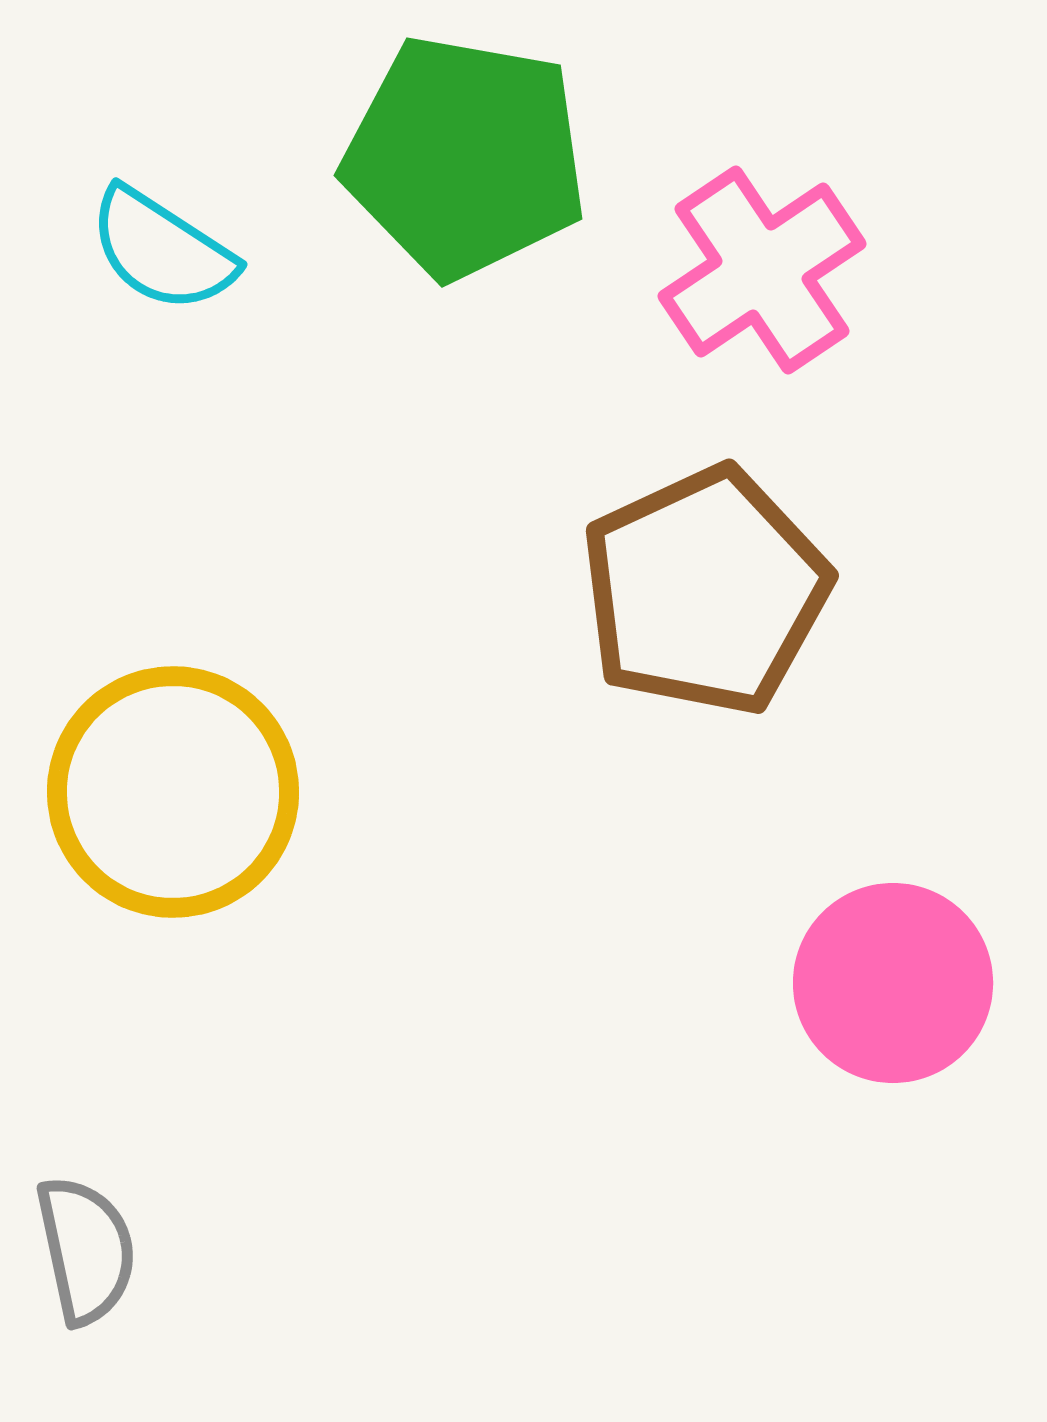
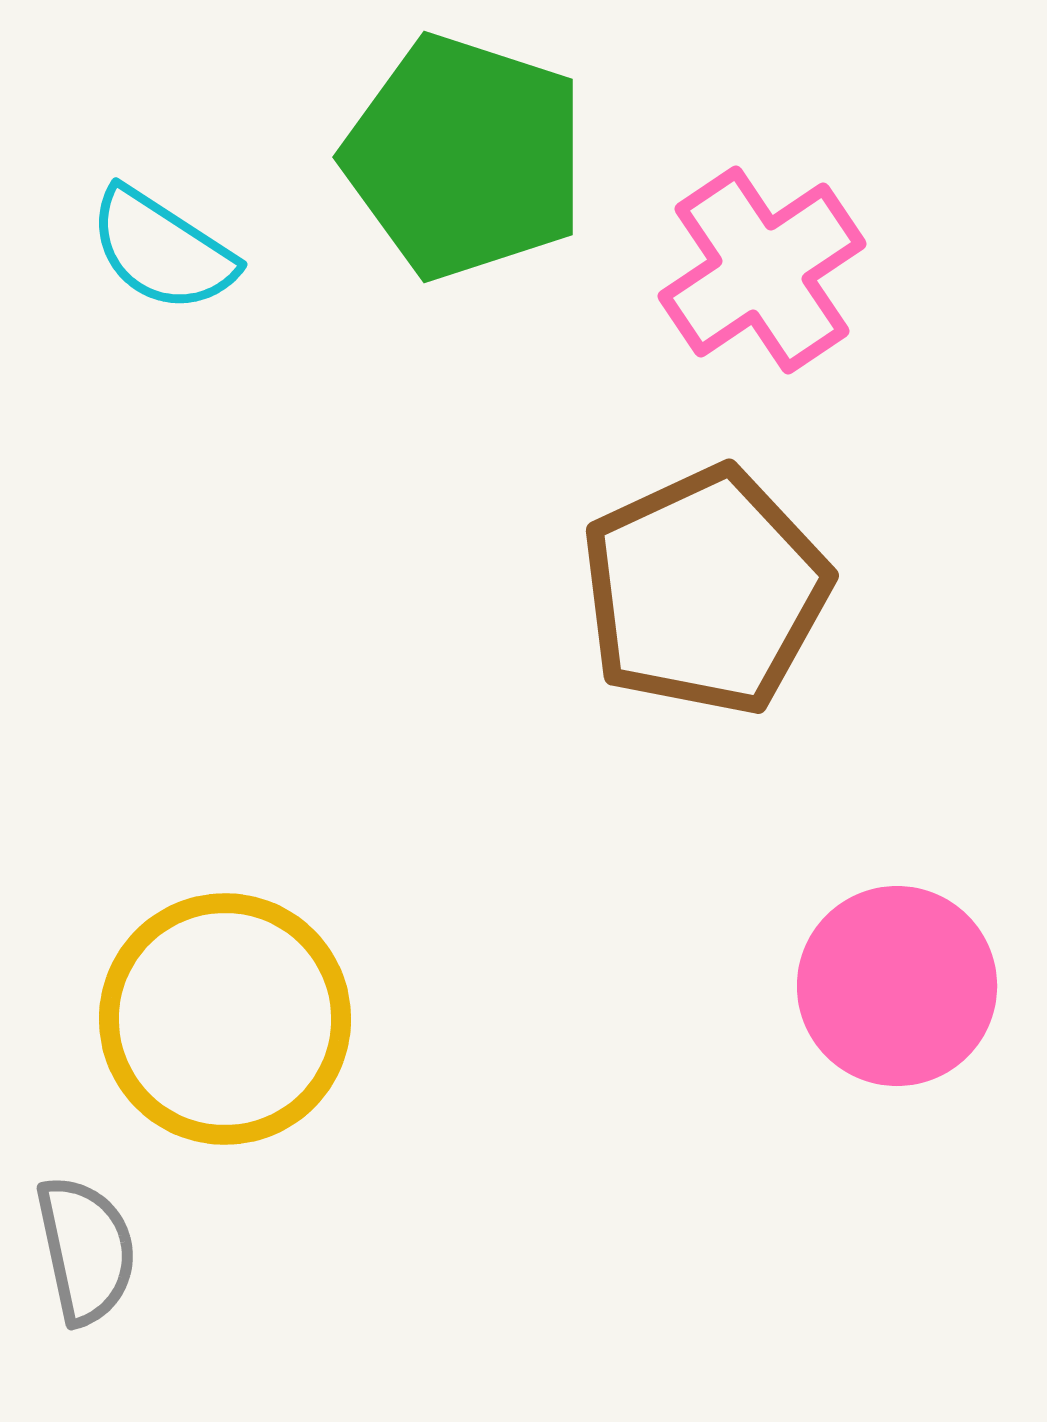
green pentagon: rotated 8 degrees clockwise
yellow circle: moved 52 px right, 227 px down
pink circle: moved 4 px right, 3 px down
